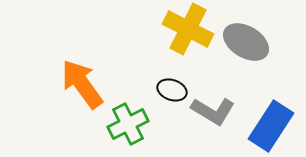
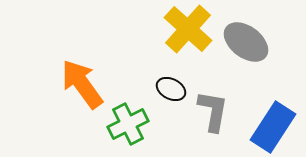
yellow cross: rotated 15 degrees clockwise
gray ellipse: rotated 6 degrees clockwise
black ellipse: moved 1 px left, 1 px up; rotated 8 degrees clockwise
gray L-shape: rotated 111 degrees counterclockwise
blue rectangle: moved 2 px right, 1 px down
